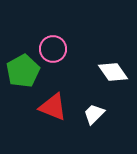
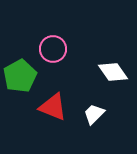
green pentagon: moved 3 px left, 5 px down
